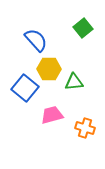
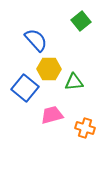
green square: moved 2 px left, 7 px up
